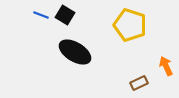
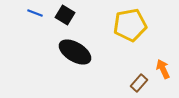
blue line: moved 6 px left, 2 px up
yellow pentagon: rotated 28 degrees counterclockwise
orange arrow: moved 3 px left, 3 px down
brown rectangle: rotated 24 degrees counterclockwise
